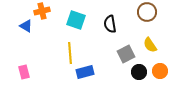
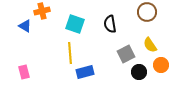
cyan square: moved 1 px left, 4 px down
blue triangle: moved 1 px left
orange circle: moved 1 px right, 6 px up
